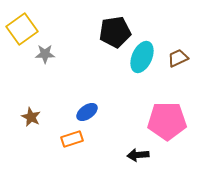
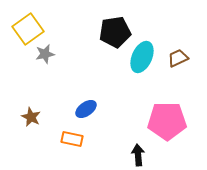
yellow square: moved 6 px right
gray star: rotated 12 degrees counterclockwise
blue ellipse: moved 1 px left, 3 px up
orange rectangle: rotated 30 degrees clockwise
black arrow: rotated 90 degrees clockwise
